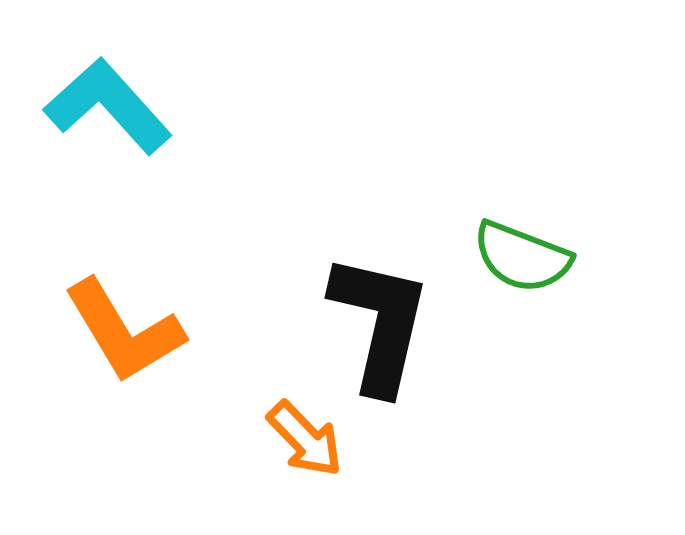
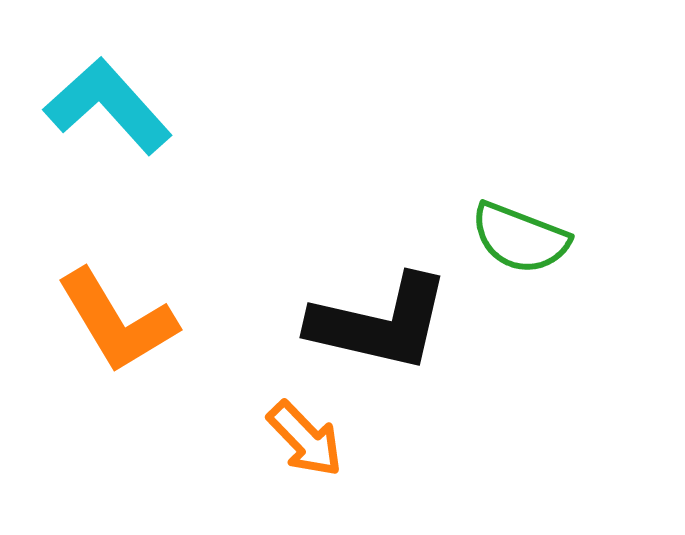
green semicircle: moved 2 px left, 19 px up
black L-shape: rotated 90 degrees clockwise
orange L-shape: moved 7 px left, 10 px up
